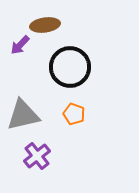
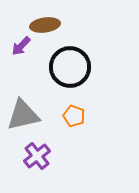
purple arrow: moved 1 px right, 1 px down
orange pentagon: moved 2 px down
